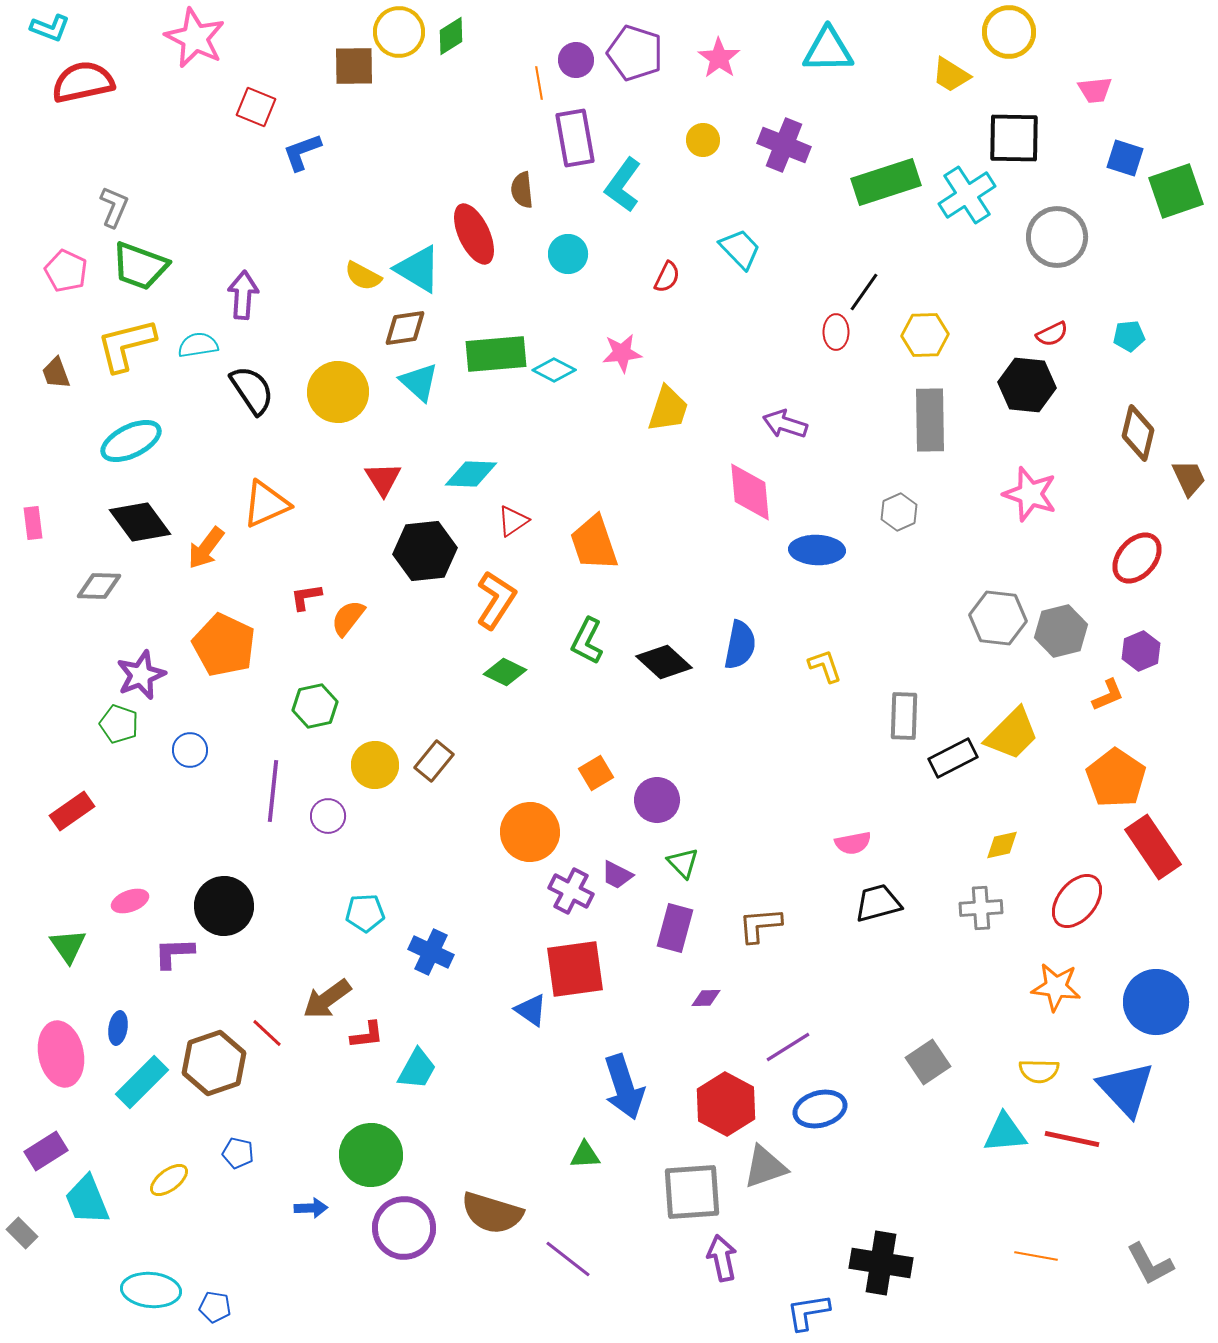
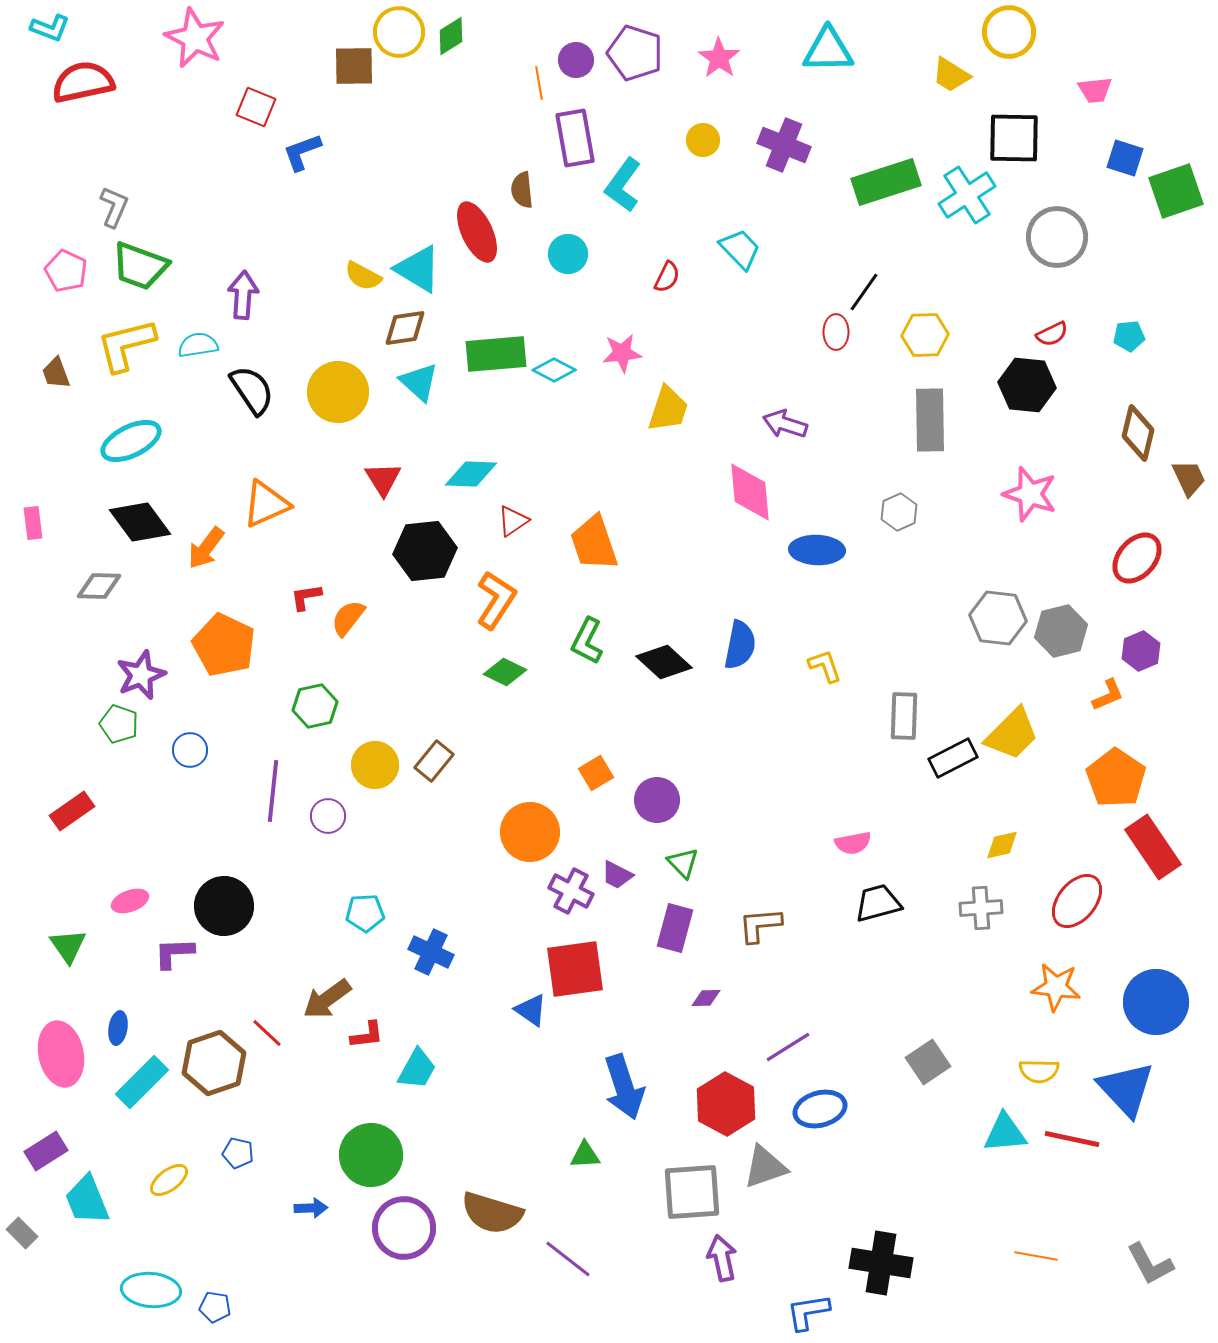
red ellipse at (474, 234): moved 3 px right, 2 px up
